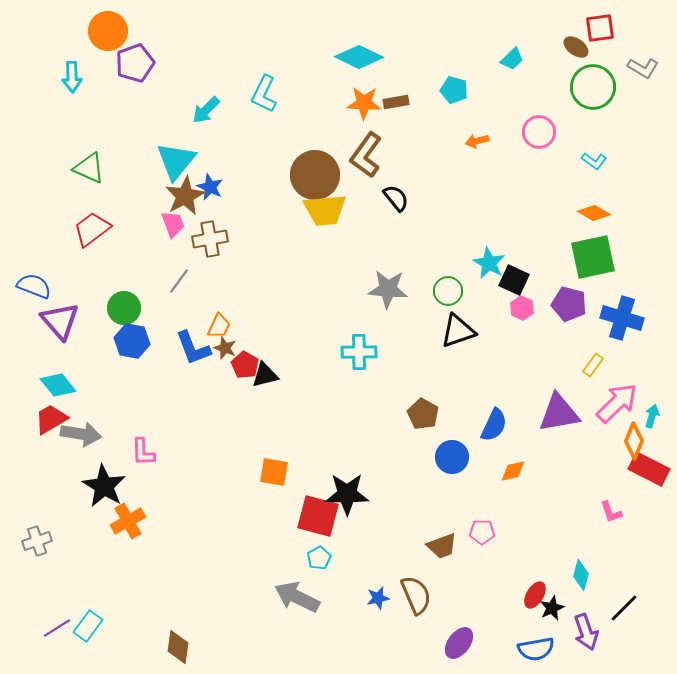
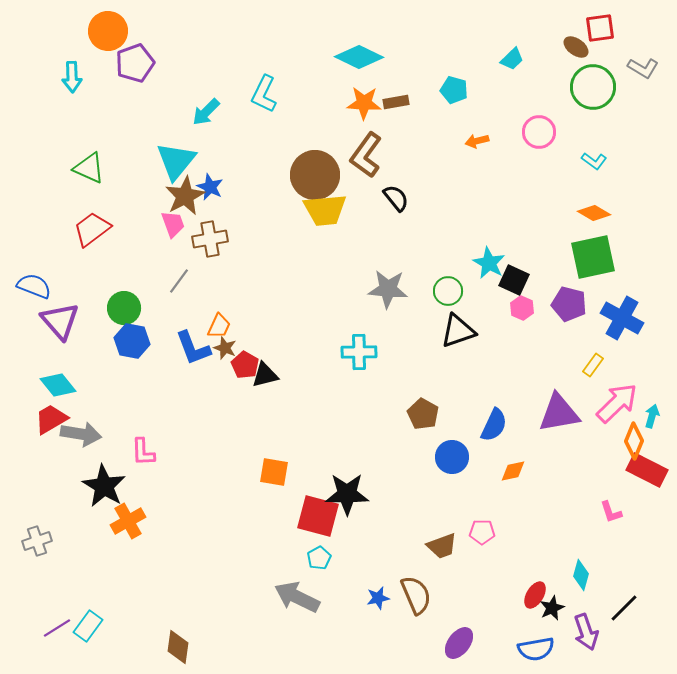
cyan arrow at (206, 110): moved 2 px down
blue cross at (622, 318): rotated 12 degrees clockwise
red rectangle at (649, 469): moved 2 px left, 1 px down
